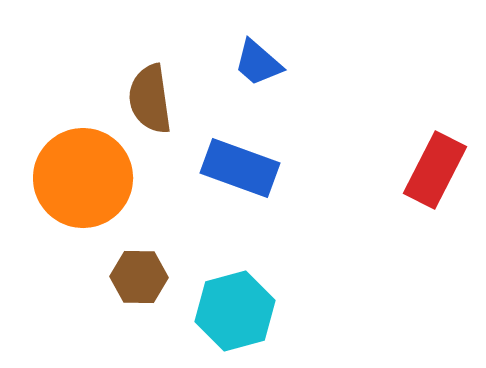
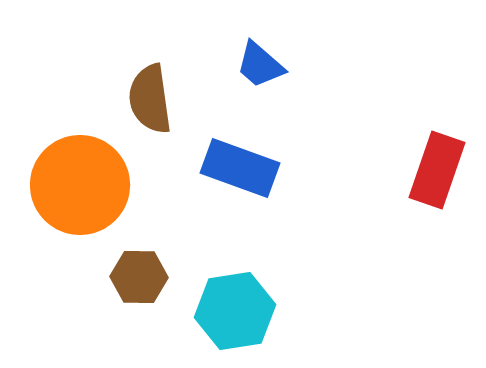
blue trapezoid: moved 2 px right, 2 px down
red rectangle: moved 2 px right; rotated 8 degrees counterclockwise
orange circle: moved 3 px left, 7 px down
cyan hexagon: rotated 6 degrees clockwise
